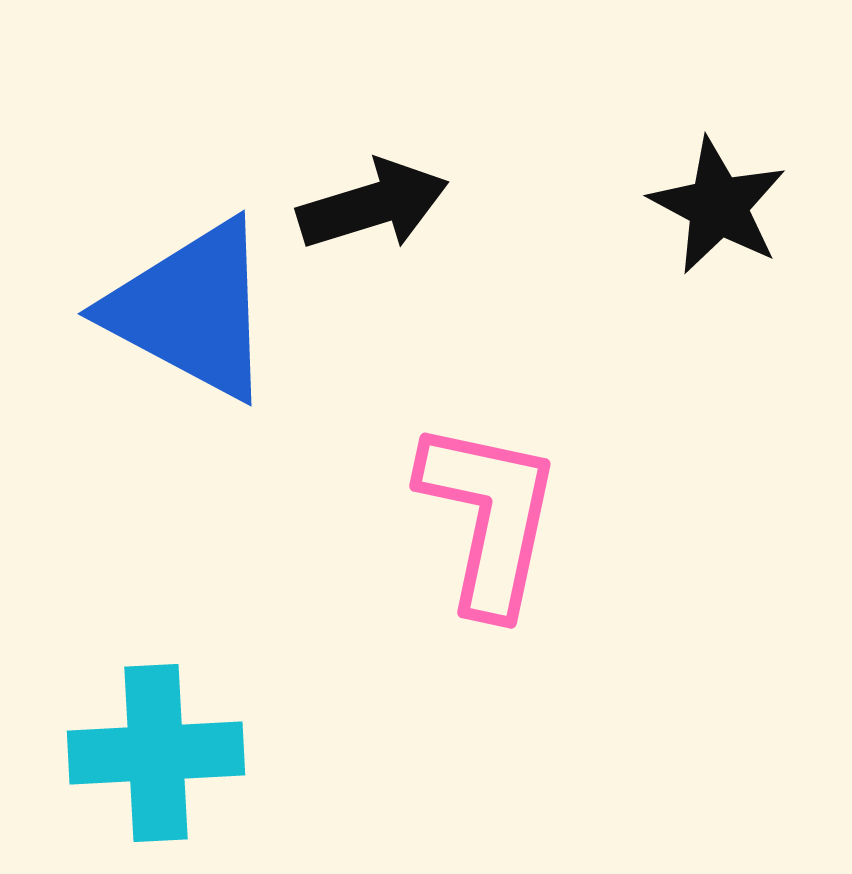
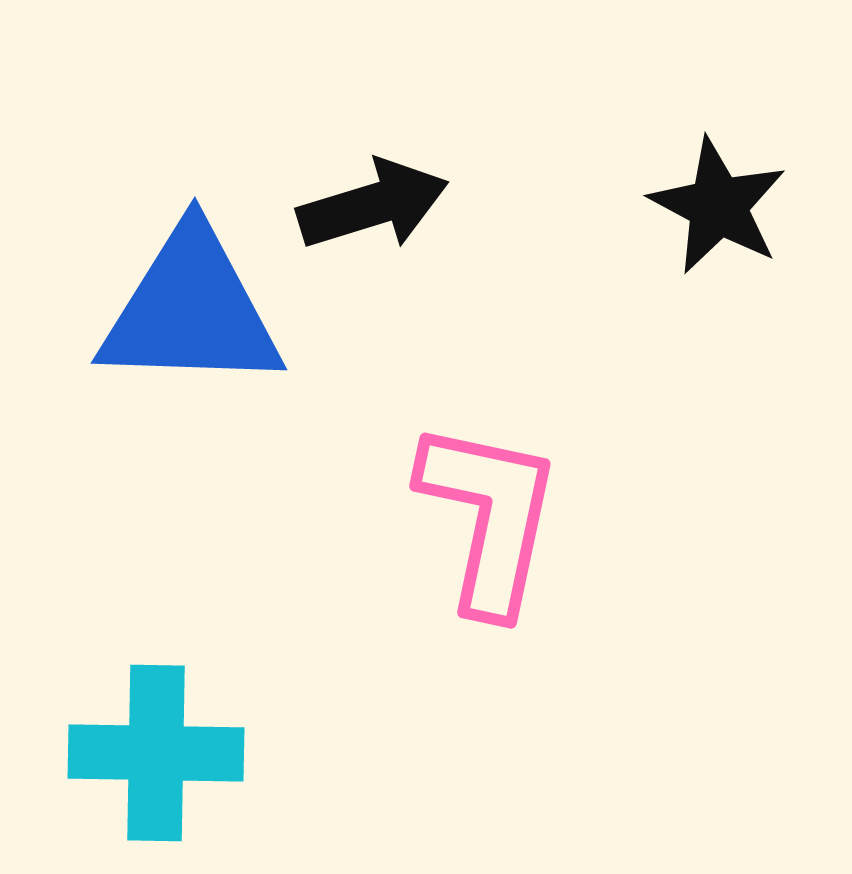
blue triangle: rotated 26 degrees counterclockwise
cyan cross: rotated 4 degrees clockwise
